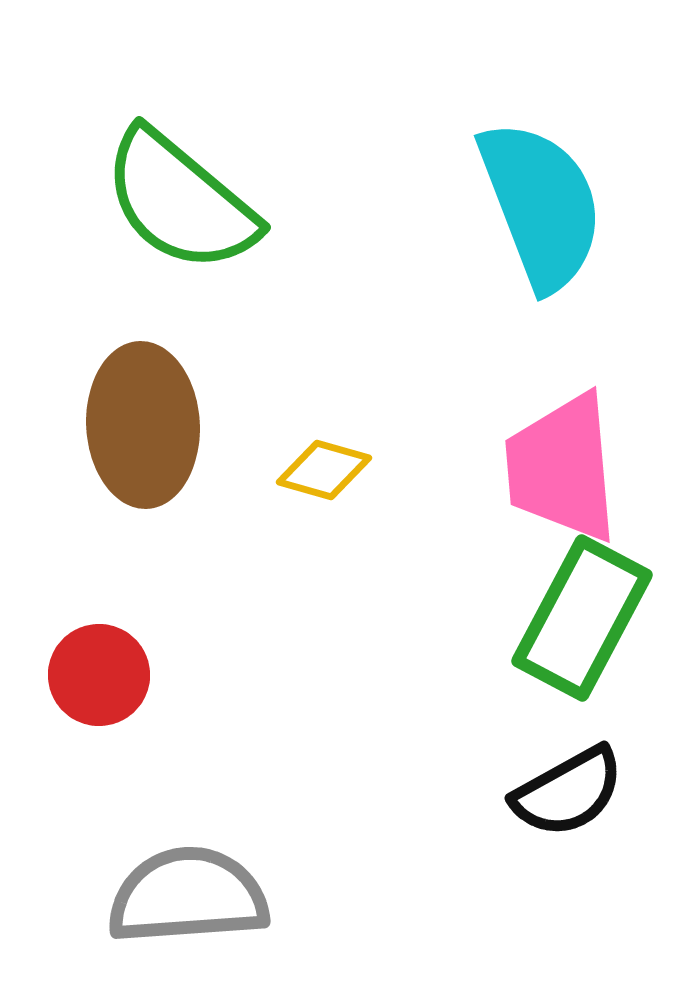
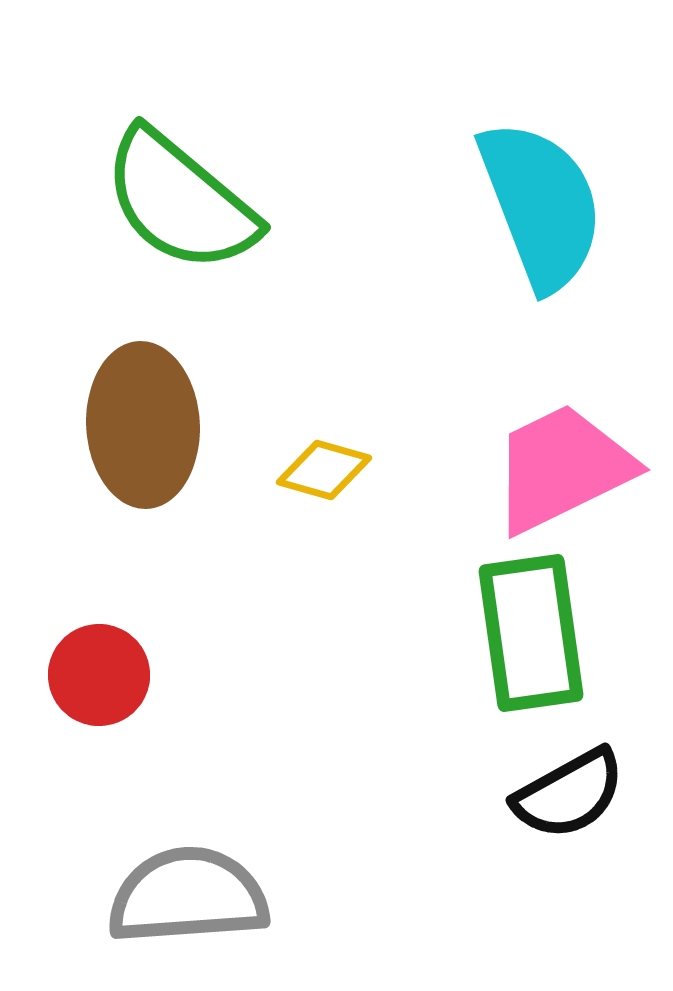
pink trapezoid: rotated 69 degrees clockwise
green rectangle: moved 51 px left, 15 px down; rotated 36 degrees counterclockwise
black semicircle: moved 1 px right, 2 px down
